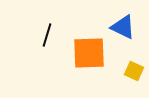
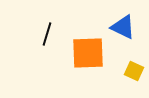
black line: moved 1 px up
orange square: moved 1 px left
